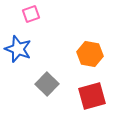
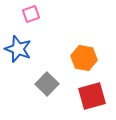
orange hexagon: moved 6 px left, 4 px down
